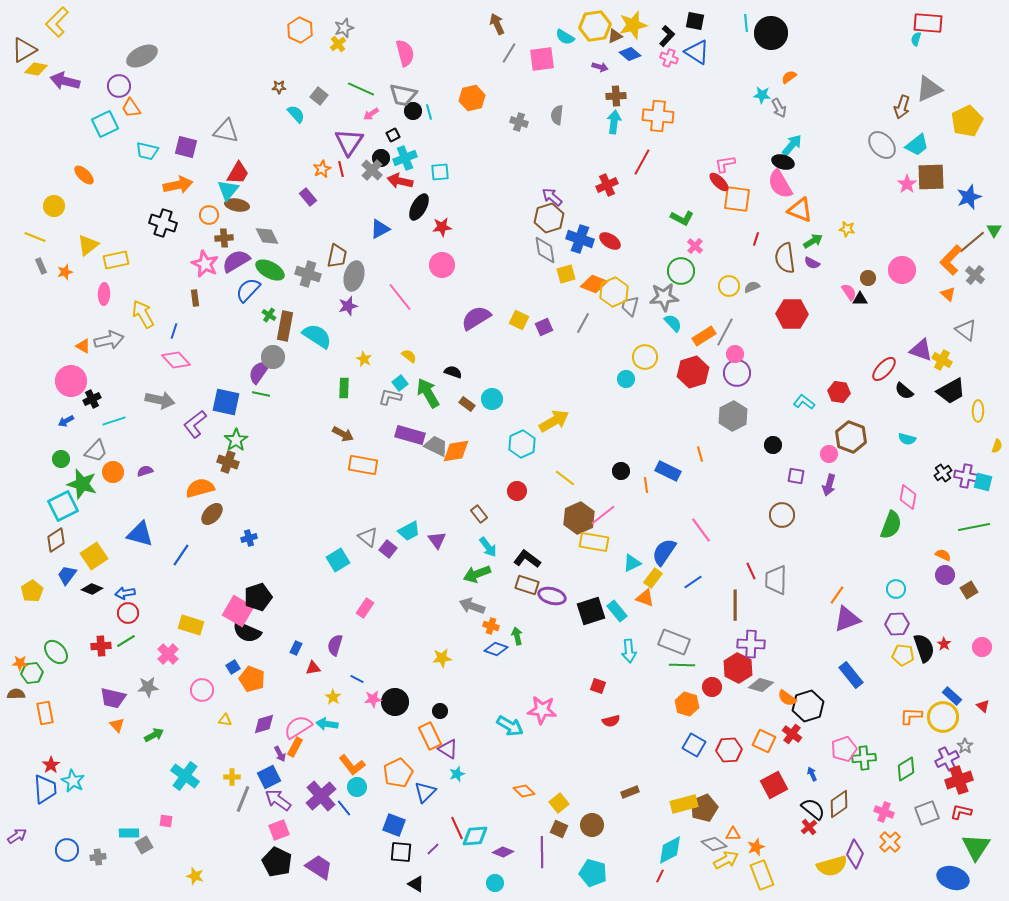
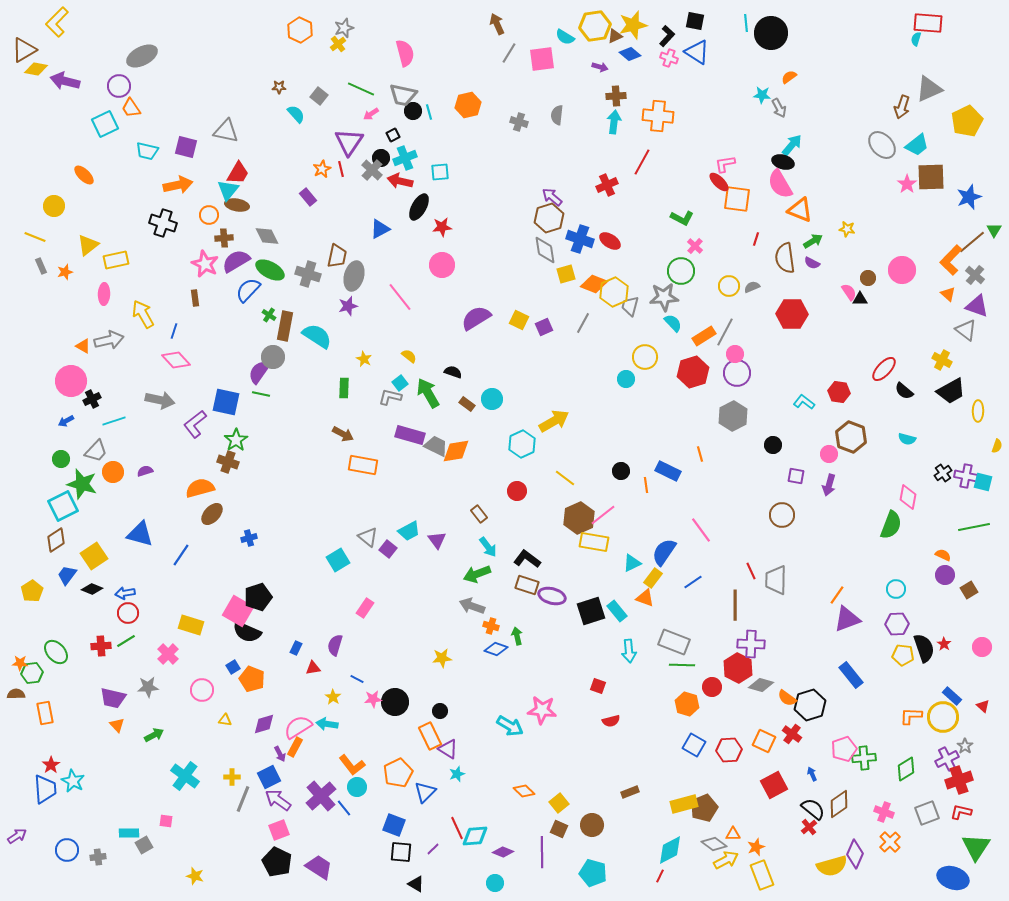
orange hexagon at (472, 98): moved 4 px left, 7 px down
purple triangle at (921, 350): moved 56 px right, 44 px up
black hexagon at (808, 706): moved 2 px right, 1 px up
